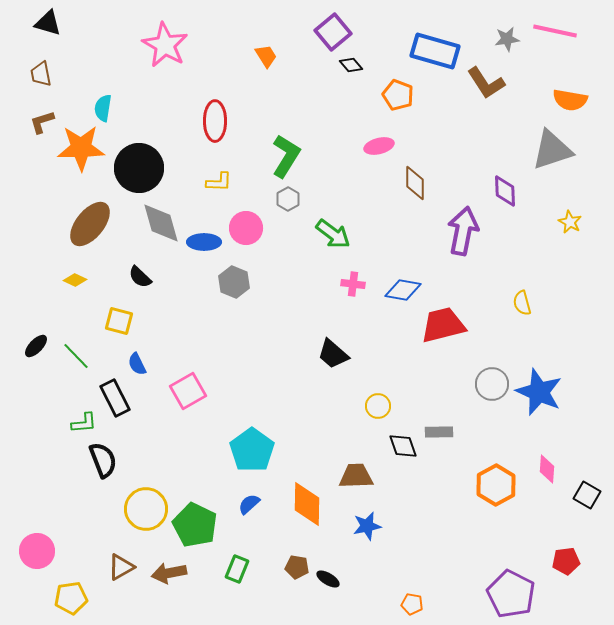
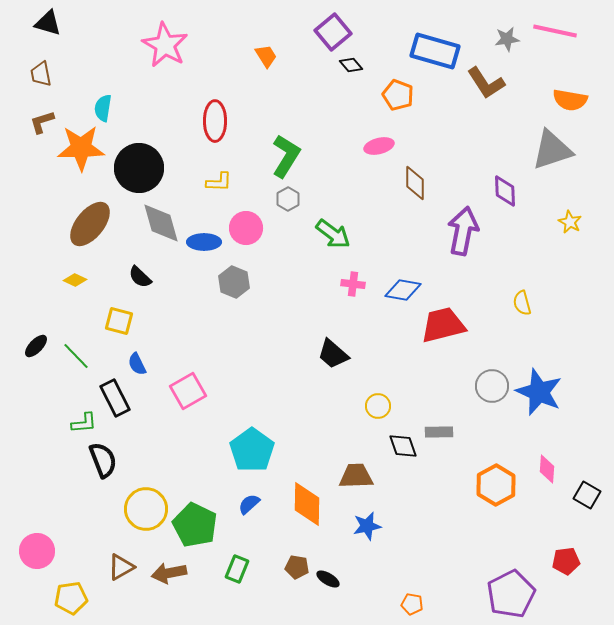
gray circle at (492, 384): moved 2 px down
purple pentagon at (511, 594): rotated 18 degrees clockwise
